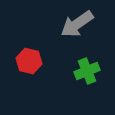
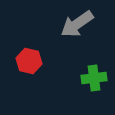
green cross: moved 7 px right, 7 px down; rotated 15 degrees clockwise
